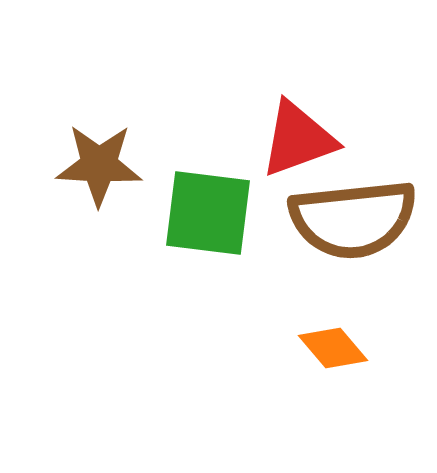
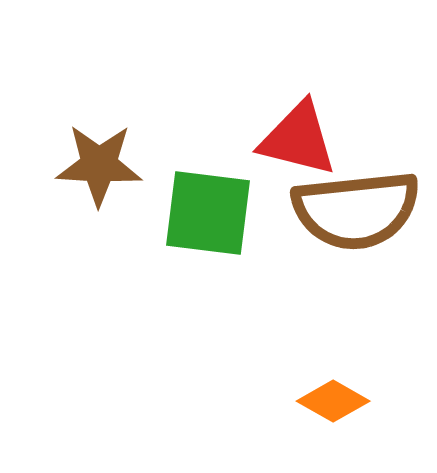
red triangle: rotated 34 degrees clockwise
brown semicircle: moved 3 px right, 9 px up
orange diamond: moved 53 px down; rotated 20 degrees counterclockwise
